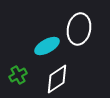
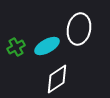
green cross: moved 2 px left, 28 px up
